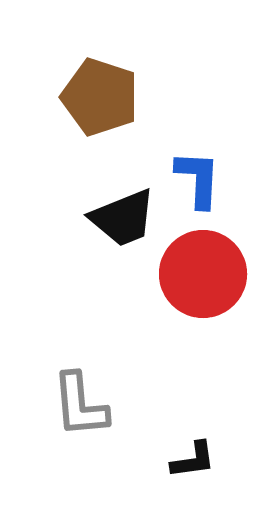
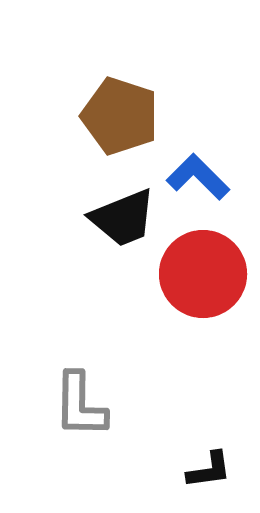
brown pentagon: moved 20 px right, 19 px down
blue L-shape: moved 2 px up; rotated 48 degrees counterclockwise
gray L-shape: rotated 6 degrees clockwise
black L-shape: moved 16 px right, 10 px down
